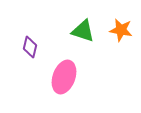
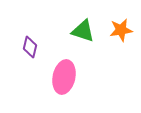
orange star: rotated 20 degrees counterclockwise
pink ellipse: rotated 8 degrees counterclockwise
